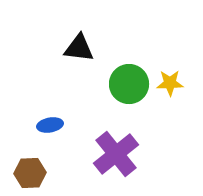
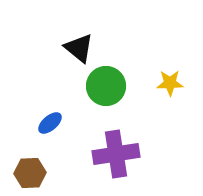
black triangle: rotated 32 degrees clockwise
green circle: moved 23 px left, 2 px down
blue ellipse: moved 2 px up; rotated 30 degrees counterclockwise
purple cross: rotated 30 degrees clockwise
